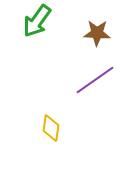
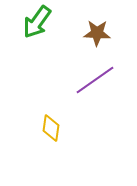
green arrow: moved 1 px down
